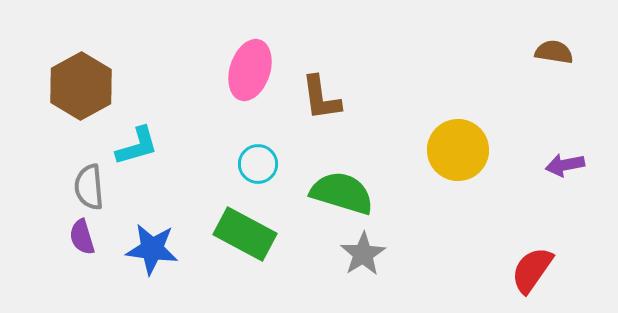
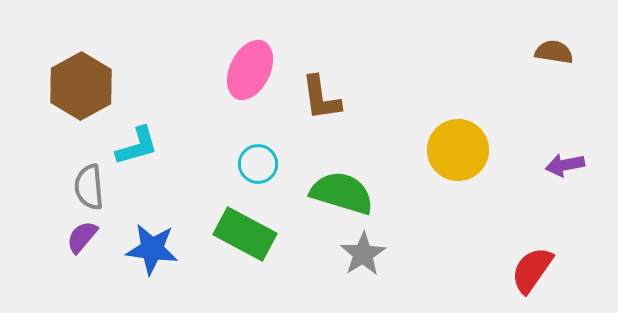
pink ellipse: rotated 8 degrees clockwise
purple semicircle: rotated 57 degrees clockwise
